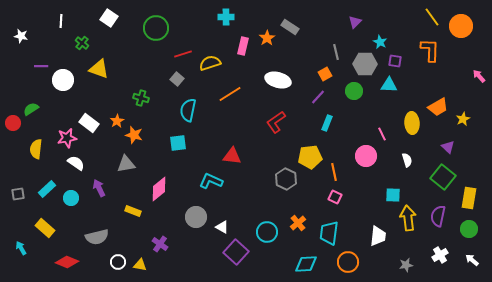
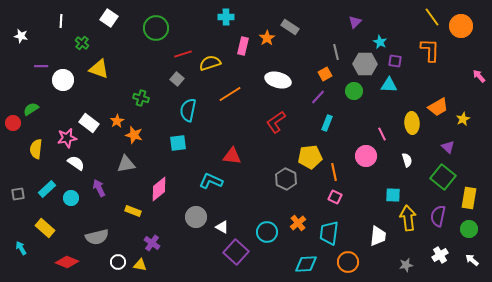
purple cross at (160, 244): moved 8 px left, 1 px up
